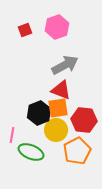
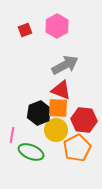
pink hexagon: moved 1 px up; rotated 10 degrees counterclockwise
orange square: rotated 10 degrees clockwise
orange pentagon: moved 3 px up
